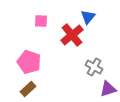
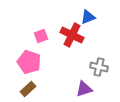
blue triangle: rotated 28 degrees clockwise
pink square: moved 15 px down; rotated 24 degrees counterclockwise
red cross: rotated 25 degrees counterclockwise
gray cross: moved 5 px right; rotated 18 degrees counterclockwise
purple triangle: moved 24 px left
